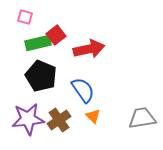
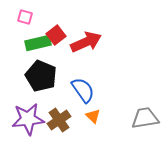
red arrow: moved 3 px left, 7 px up; rotated 12 degrees counterclockwise
gray trapezoid: moved 3 px right
